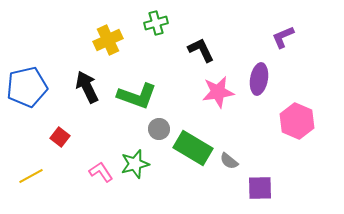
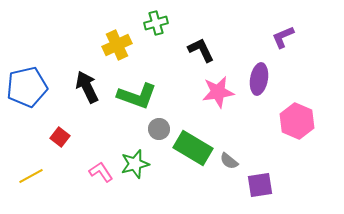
yellow cross: moved 9 px right, 5 px down
purple square: moved 3 px up; rotated 8 degrees counterclockwise
